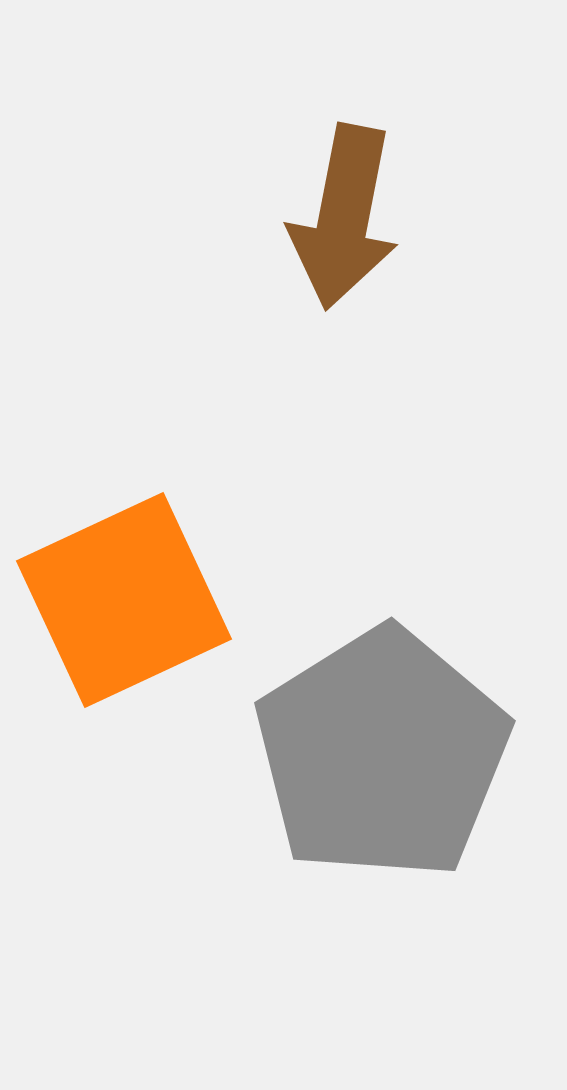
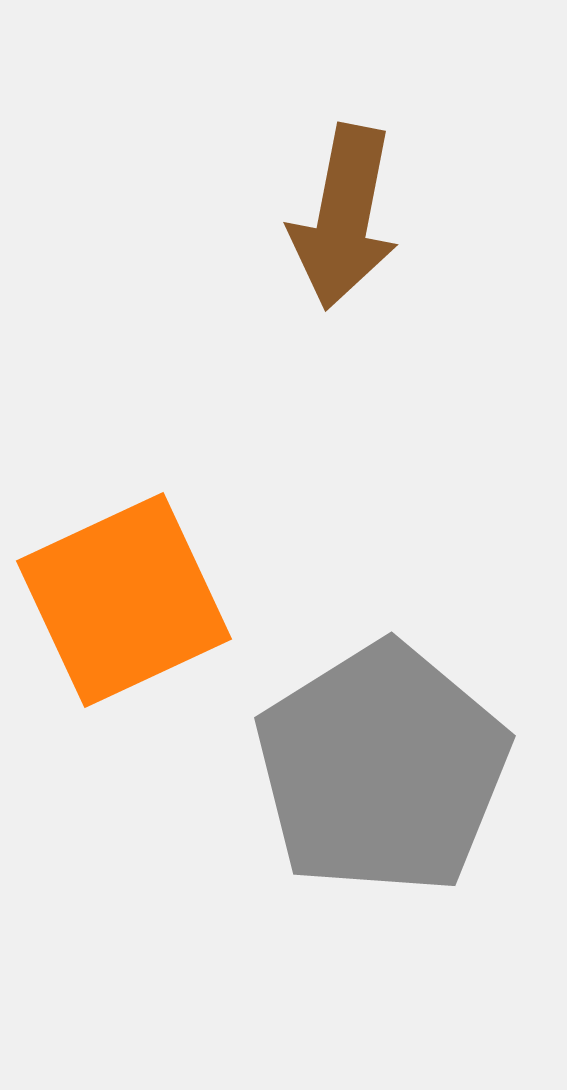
gray pentagon: moved 15 px down
